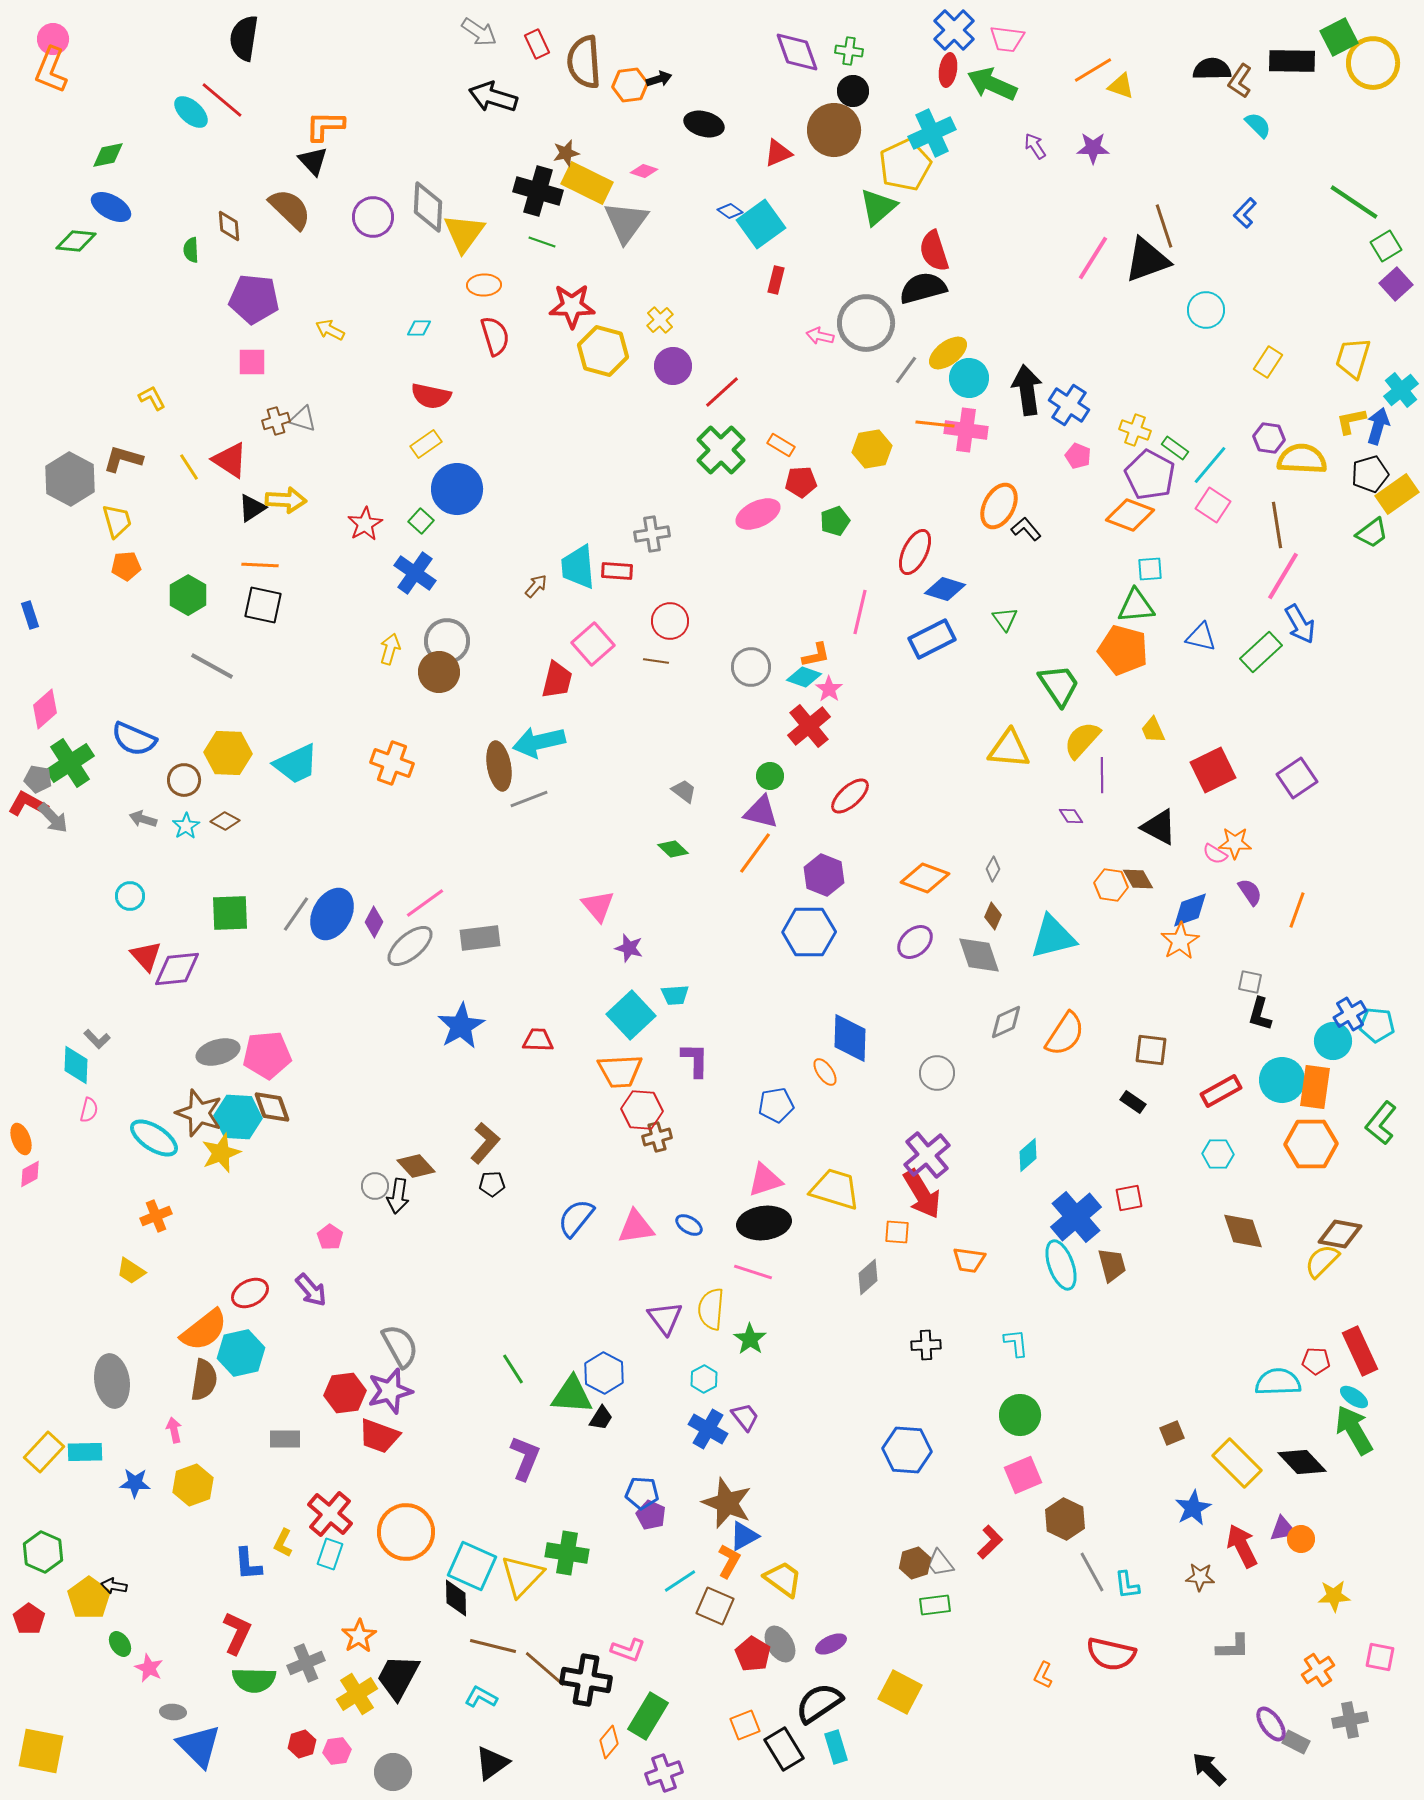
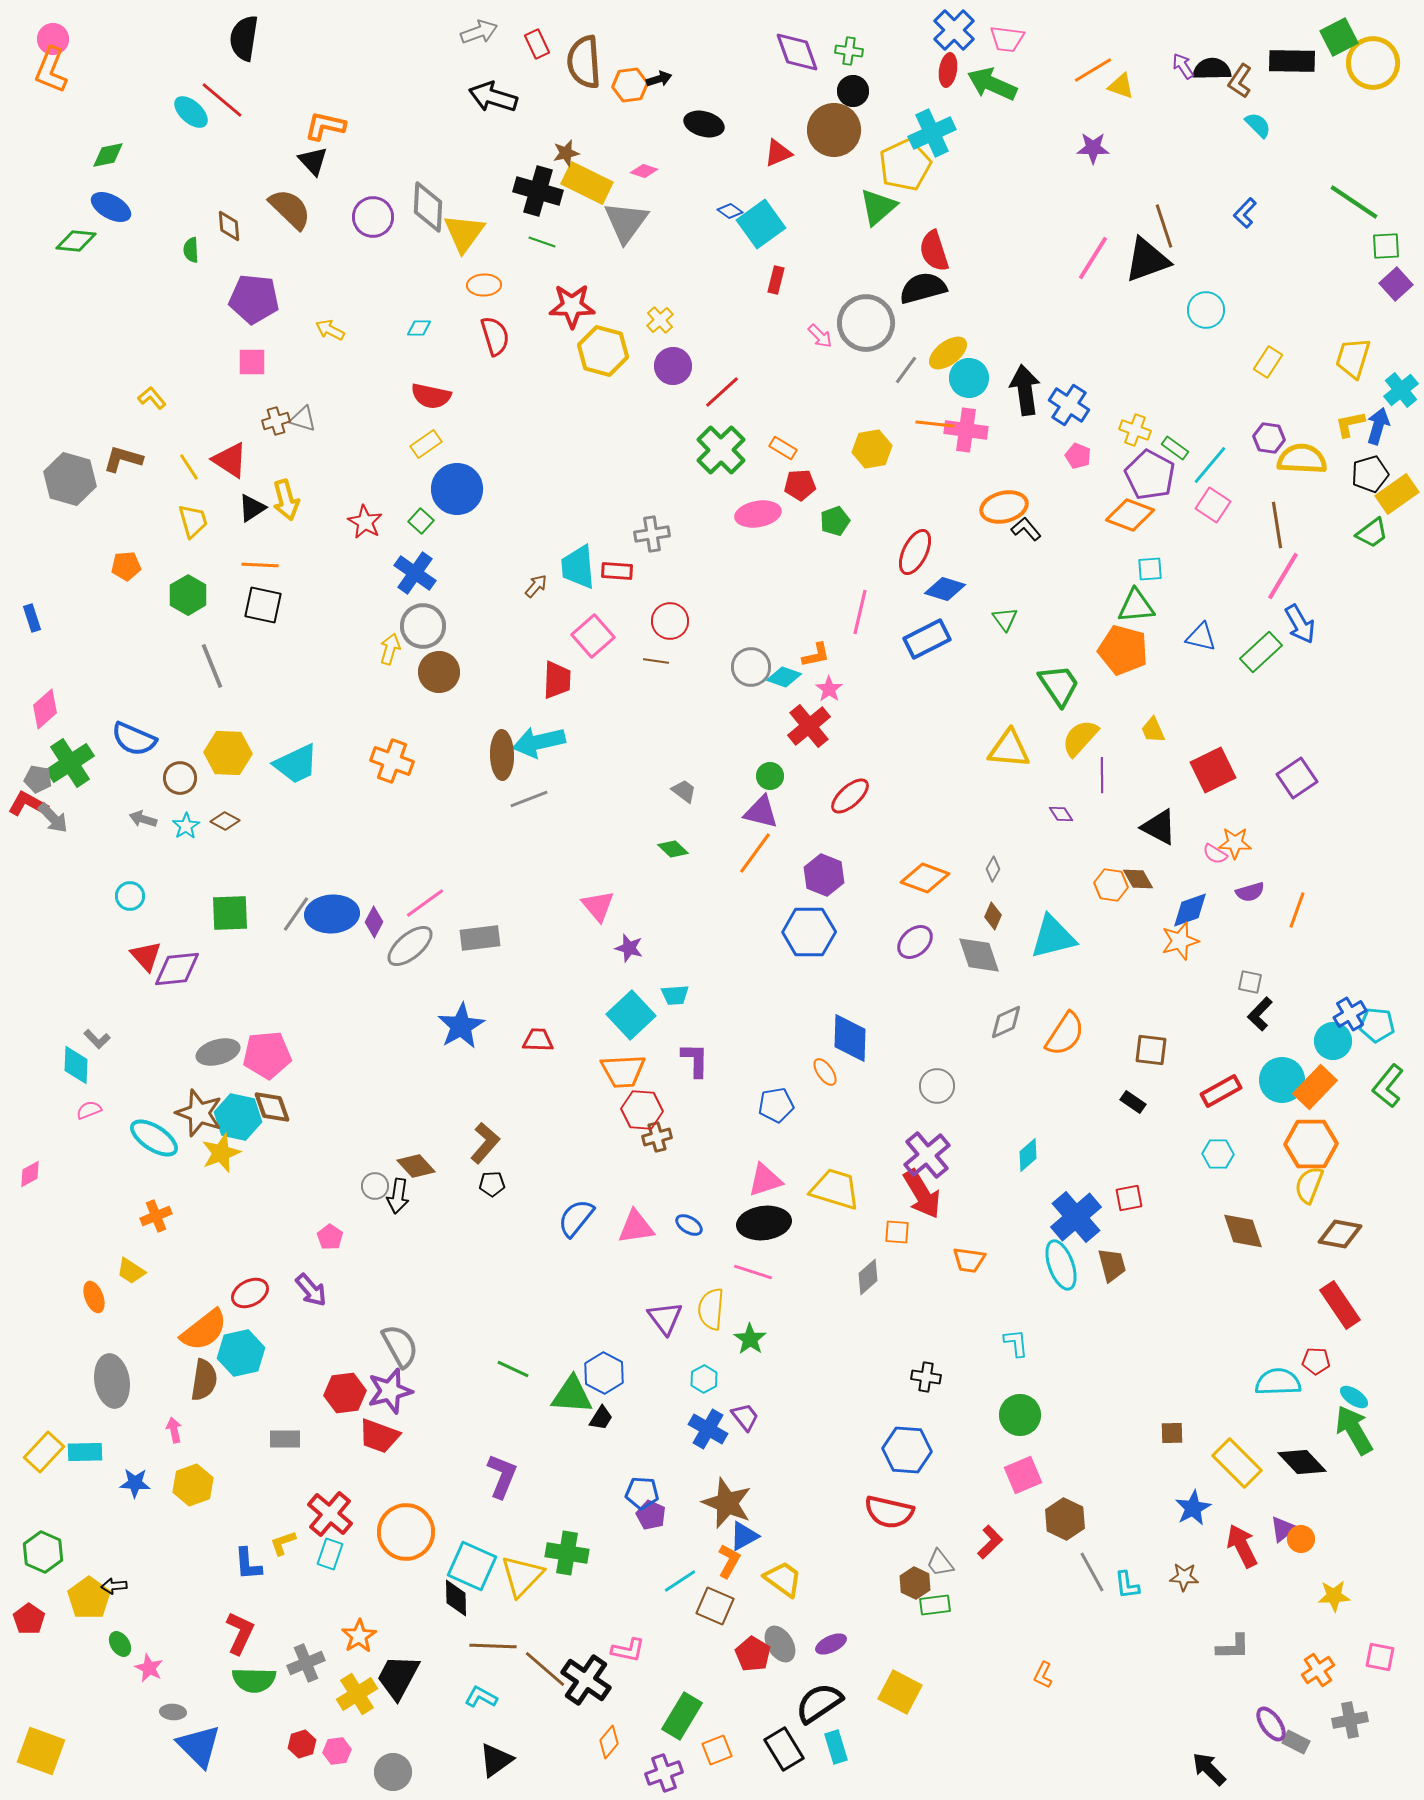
gray arrow at (479, 32): rotated 54 degrees counterclockwise
orange L-shape at (325, 126): rotated 12 degrees clockwise
purple arrow at (1035, 146): moved 148 px right, 80 px up
green square at (1386, 246): rotated 28 degrees clockwise
pink arrow at (820, 336): rotated 148 degrees counterclockwise
black arrow at (1027, 390): moved 2 px left
yellow L-shape at (152, 398): rotated 12 degrees counterclockwise
yellow L-shape at (1351, 421): moved 1 px left, 3 px down
orange rectangle at (781, 445): moved 2 px right, 3 px down
gray hexagon at (70, 479): rotated 12 degrees counterclockwise
red pentagon at (801, 482): moved 1 px left, 3 px down
yellow arrow at (286, 500): rotated 72 degrees clockwise
orange ellipse at (999, 506): moved 5 px right, 1 px down; rotated 48 degrees clockwise
pink ellipse at (758, 514): rotated 15 degrees clockwise
yellow trapezoid at (117, 521): moved 76 px right
red star at (365, 524): moved 2 px up; rotated 12 degrees counterclockwise
blue rectangle at (30, 615): moved 2 px right, 3 px down
blue rectangle at (932, 639): moved 5 px left
gray circle at (447, 641): moved 24 px left, 15 px up
pink square at (593, 644): moved 8 px up
gray line at (212, 666): rotated 39 degrees clockwise
cyan diamond at (804, 677): moved 20 px left
red trapezoid at (557, 680): rotated 12 degrees counterclockwise
yellow semicircle at (1082, 740): moved 2 px left, 2 px up
orange cross at (392, 763): moved 2 px up
brown ellipse at (499, 766): moved 3 px right, 11 px up; rotated 9 degrees clockwise
brown circle at (184, 780): moved 4 px left, 2 px up
purple diamond at (1071, 816): moved 10 px left, 2 px up
purple semicircle at (1250, 892): rotated 108 degrees clockwise
blue ellipse at (332, 914): rotated 57 degrees clockwise
orange star at (1180, 941): rotated 15 degrees clockwise
black L-shape at (1260, 1014): rotated 28 degrees clockwise
orange trapezoid at (620, 1071): moved 3 px right
gray circle at (937, 1073): moved 13 px down
orange rectangle at (1315, 1087): rotated 36 degrees clockwise
pink semicircle at (89, 1110): rotated 125 degrees counterclockwise
cyan hexagon at (238, 1117): rotated 9 degrees clockwise
green L-shape at (1381, 1123): moved 7 px right, 37 px up
orange ellipse at (21, 1139): moved 73 px right, 158 px down
yellow semicircle at (1322, 1261): moved 13 px left, 76 px up; rotated 24 degrees counterclockwise
black cross at (926, 1345): moved 32 px down; rotated 12 degrees clockwise
red rectangle at (1360, 1351): moved 20 px left, 46 px up; rotated 9 degrees counterclockwise
green line at (513, 1369): rotated 32 degrees counterclockwise
brown square at (1172, 1433): rotated 20 degrees clockwise
purple L-shape at (525, 1458): moved 23 px left, 18 px down
purple triangle at (1283, 1529): rotated 28 degrees counterclockwise
yellow L-shape at (283, 1543): rotated 44 degrees clockwise
brown hexagon at (915, 1563): moved 20 px down; rotated 16 degrees counterclockwise
brown star at (1200, 1577): moved 16 px left
black arrow at (114, 1586): rotated 15 degrees counterclockwise
red L-shape at (237, 1633): moved 3 px right
brown line at (493, 1646): rotated 12 degrees counterclockwise
pink L-shape at (628, 1650): rotated 8 degrees counterclockwise
red semicircle at (1111, 1654): moved 222 px left, 142 px up
black cross at (586, 1680): rotated 24 degrees clockwise
green rectangle at (648, 1716): moved 34 px right
orange square at (745, 1725): moved 28 px left, 25 px down
yellow square at (41, 1751): rotated 9 degrees clockwise
black triangle at (492, 1763): moved 4 px right, 3 px up
